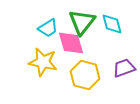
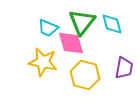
cyan trapezoid: rotated 55 degrees clockwise
purple trapezoid: rotated 120 degrees clockwise
